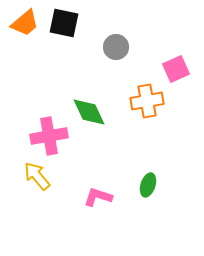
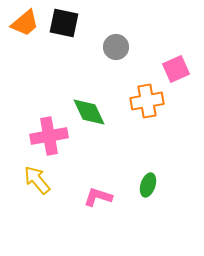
yellow arrow: moved 4 px down
